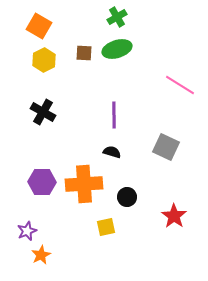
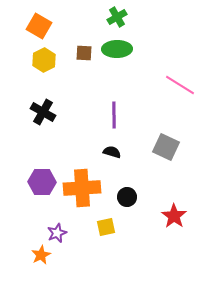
green ellipse: rotated 16 degrees clockwise
orange cross: moved 2 px left, 4 px down
purple star: moved 30 px right, 2 px down
